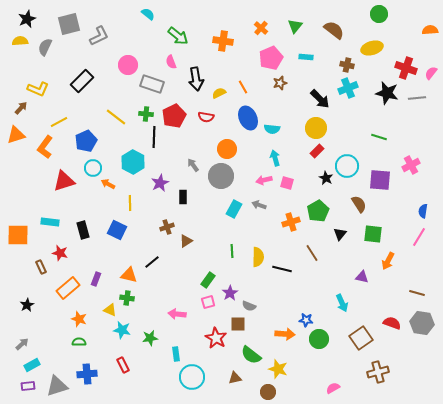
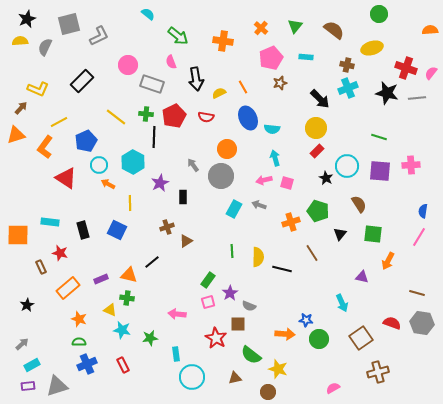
pink cross at (411, 165): rotated 24 degrees clockwise
cyan circle at (93, 168): moved 6 px right, 3 px up
purple square at (380, 180): moved 9 px up
red triangle at (64, 181): moved 2 px right, 3 px up; rotated 50 degrees clockwise
green pentagon at (318, 211): rotated 25 degrees counterclockwise
purple rectangle at (96, 279): moved 5 px right; rotated 48 degrees clockwise
blue cross at (87, 374): moved 10 px up; rotated 18 degrees counterclockwise
